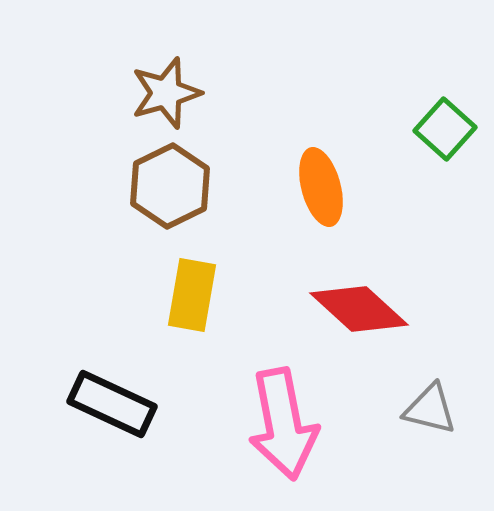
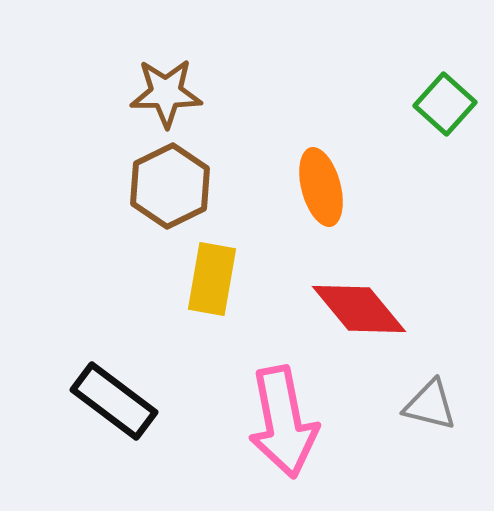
brown star: rotated 16 degrees clockwise
green square: moved 25 px up
yellow rectangle: moved 20 px right, 16 px up
red diamond: rotated 8 degrees clockwise
black rectangle: moved 2 px right, 3 px up; rotated 12 degrees clockwise
gray triangle: moved 4 px up
pink arrow: moved 2 px up
